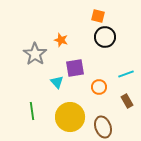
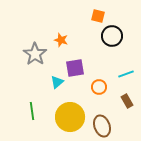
black circle: moved 7 px right, 1 px up
cyan triangle: rotated 32 degrees clockwise
brown ellipse: moved 1 px left, 1 px up
